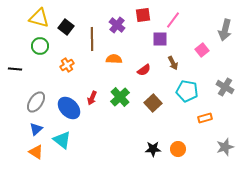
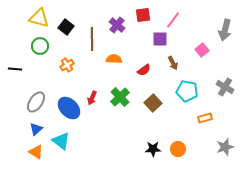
cyan triangle: moved 1 px left, 1 px down
